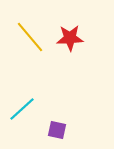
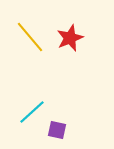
red star: rotated 20 degrees counterclockwise
cyan line: moved 10 px right, 3 px down
